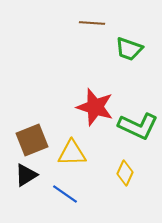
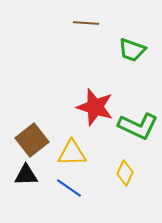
brown line: moved 6 px left
green trapezoid: moved 3 px right, 1 px down
brown square: rotated 16 degrees counterclockwise
black triangle: rotated 30 degrees clockwise
blue line: moved 4 px right, 6 px up
